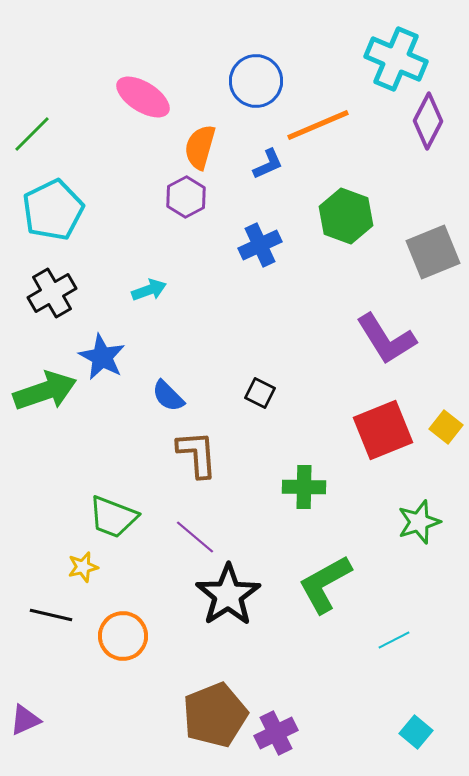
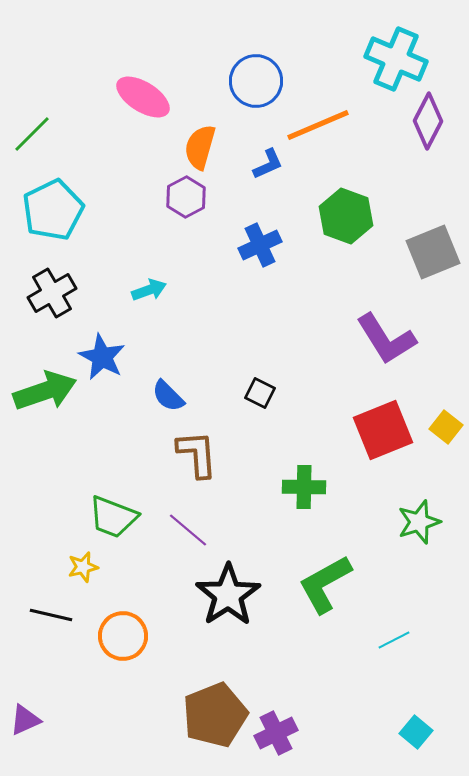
purple line: moved 7 px left, 7 px up
